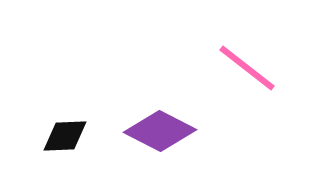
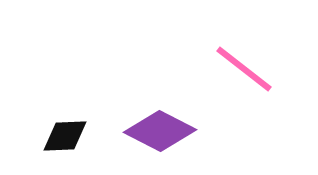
pink line: moved 3 px left, 1 px down
